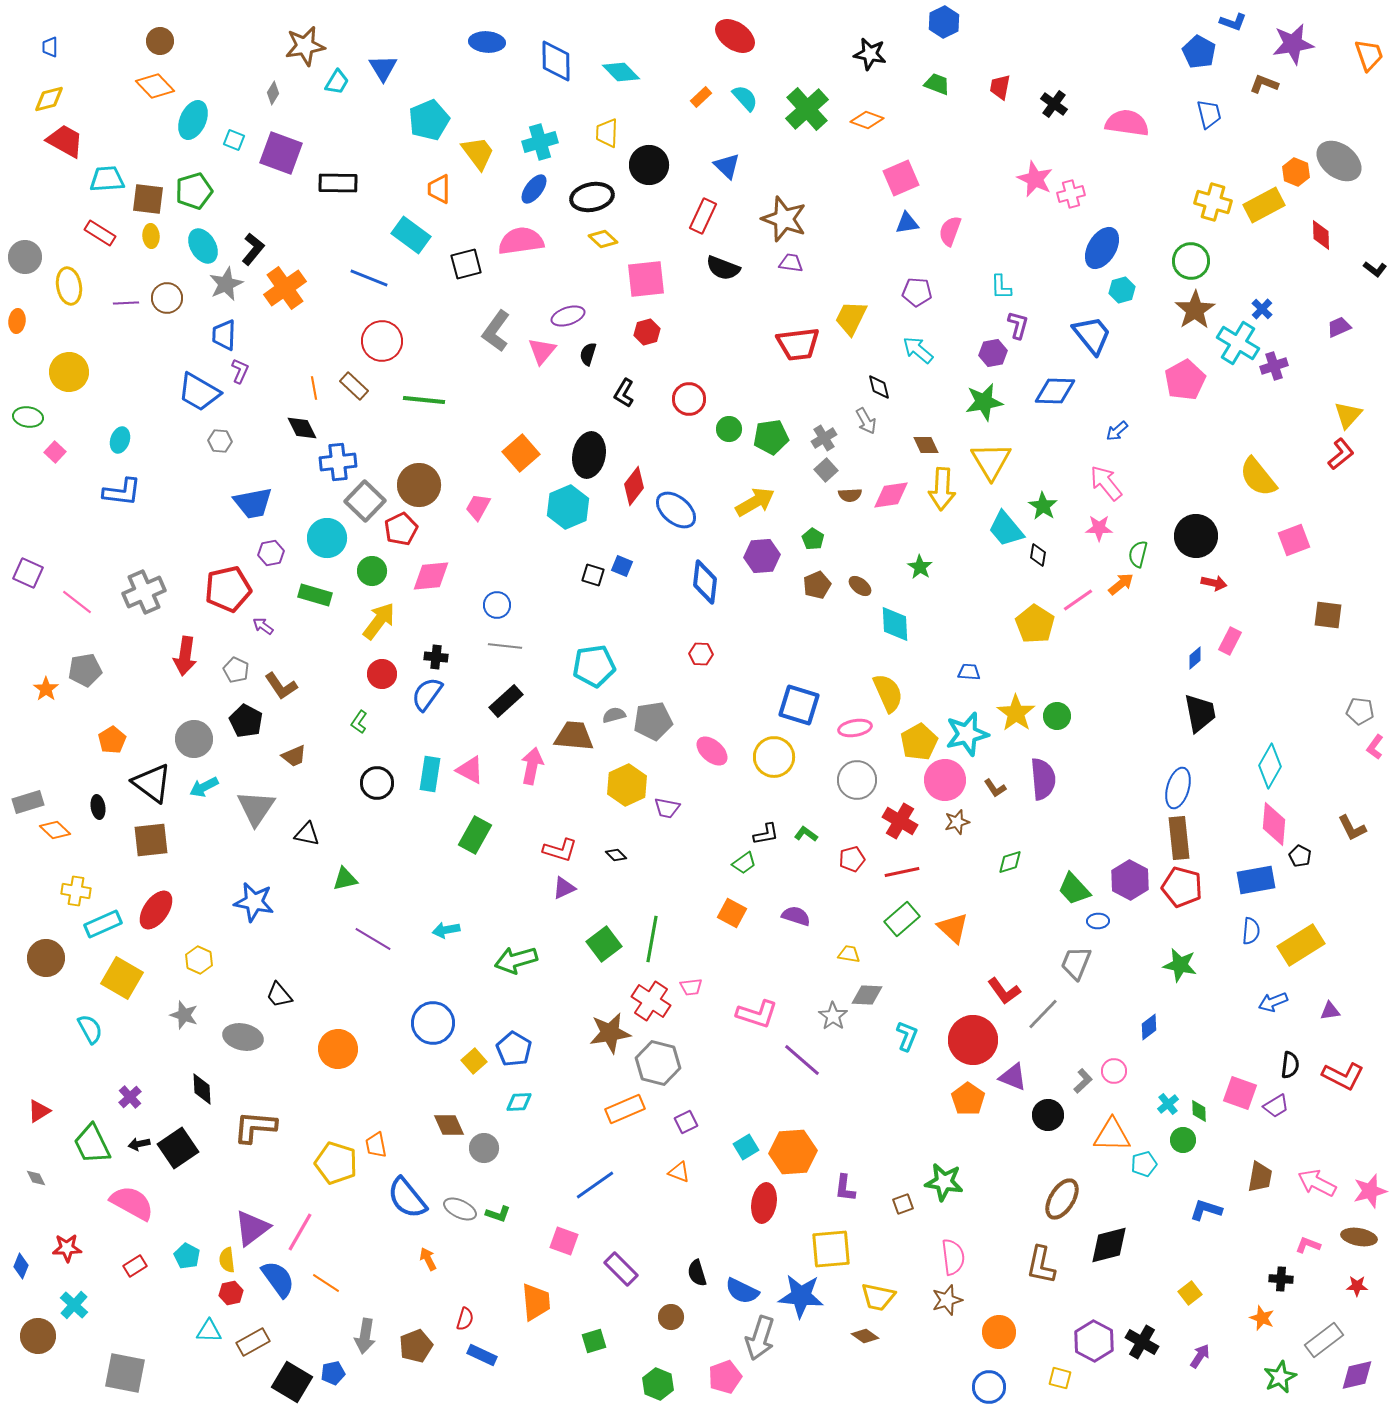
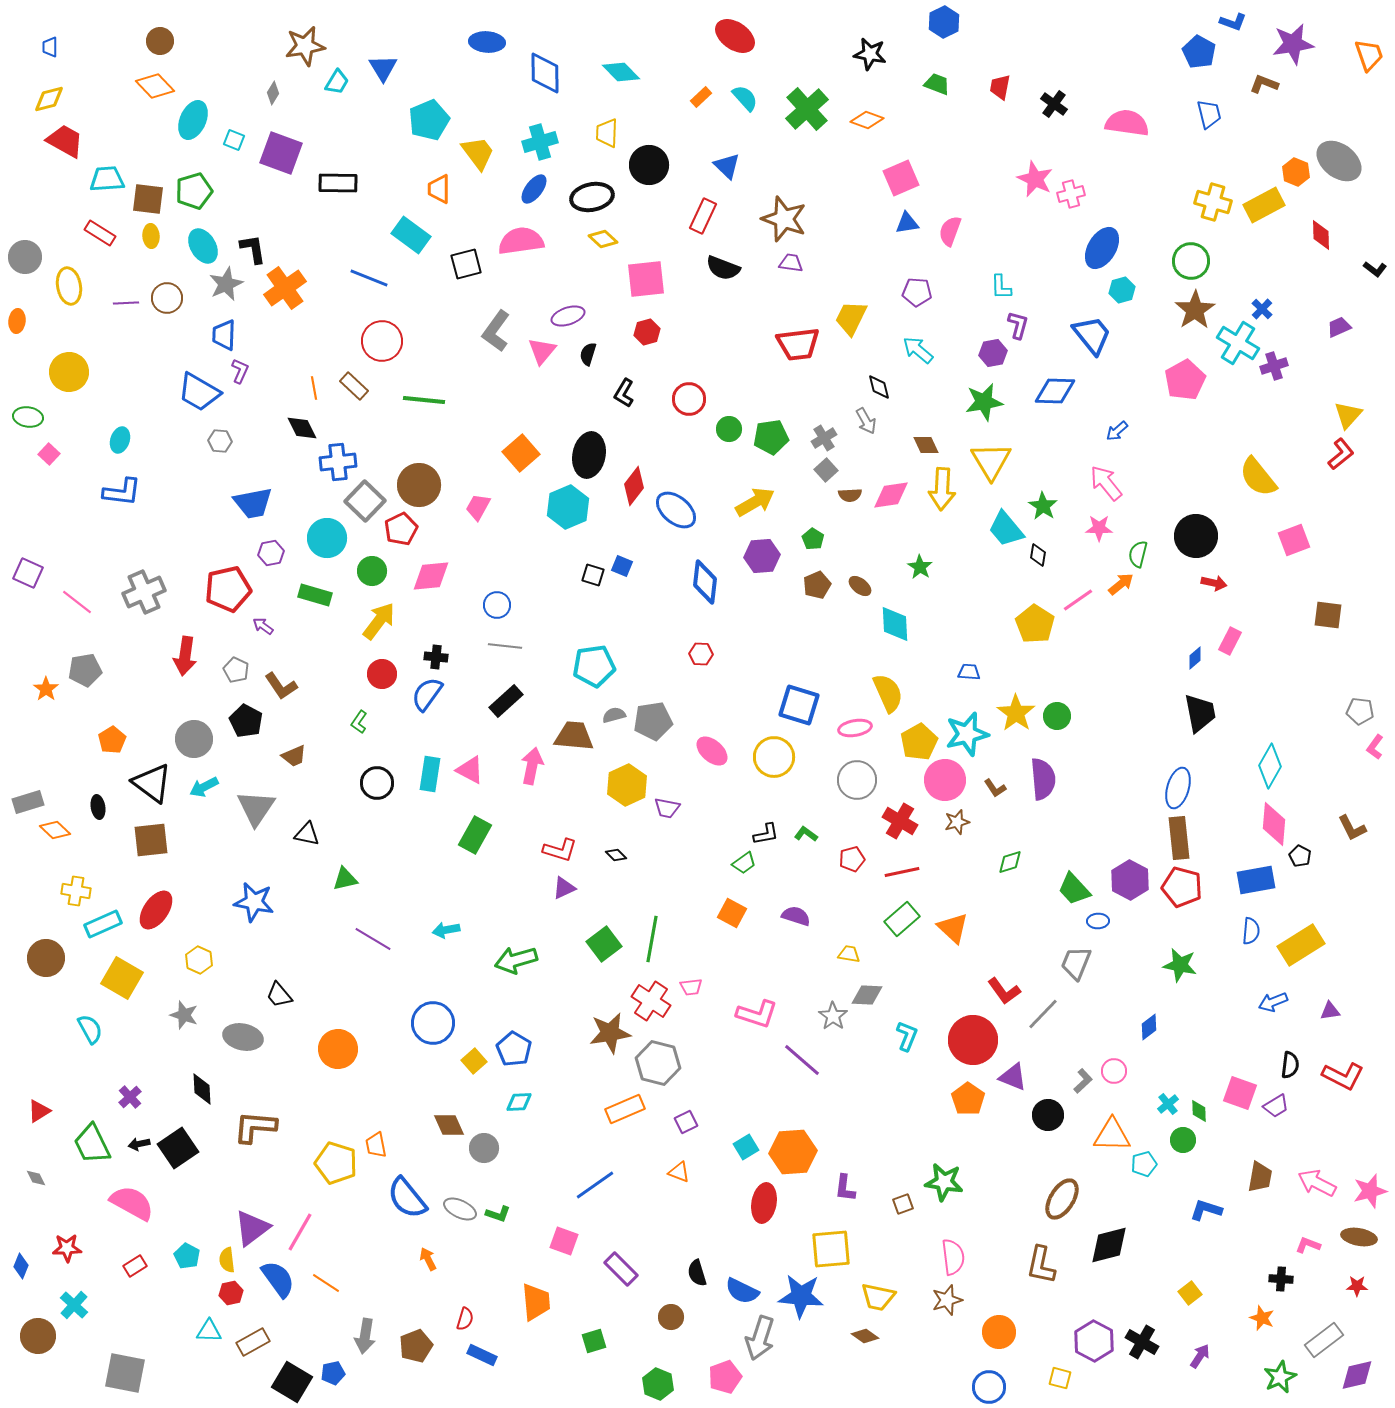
blue diamond at (556, 61): moved 11 px left, 12 px down
black L-shape at (253, 249): rotated 48 degrees counterclockwise
pink square at (55, 452): moved 6 px left, 2 px down
